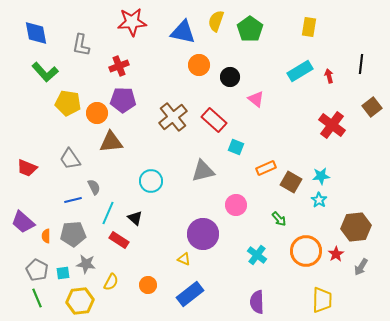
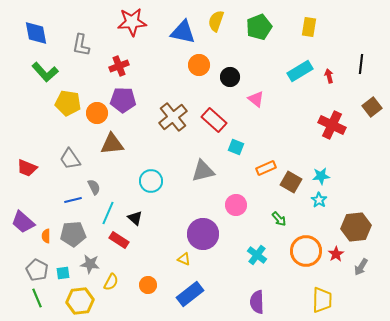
green pentagon at (250, 29): moved 9 px right, 2 px up; rotated 15 degrees clockwise
red cross at (332, 125): rotated 12 degrees counterclockwise
brown triangle at (111, 142): moved 1 px right, 2 px down
gray star at (86, 264): moved 4 px right
